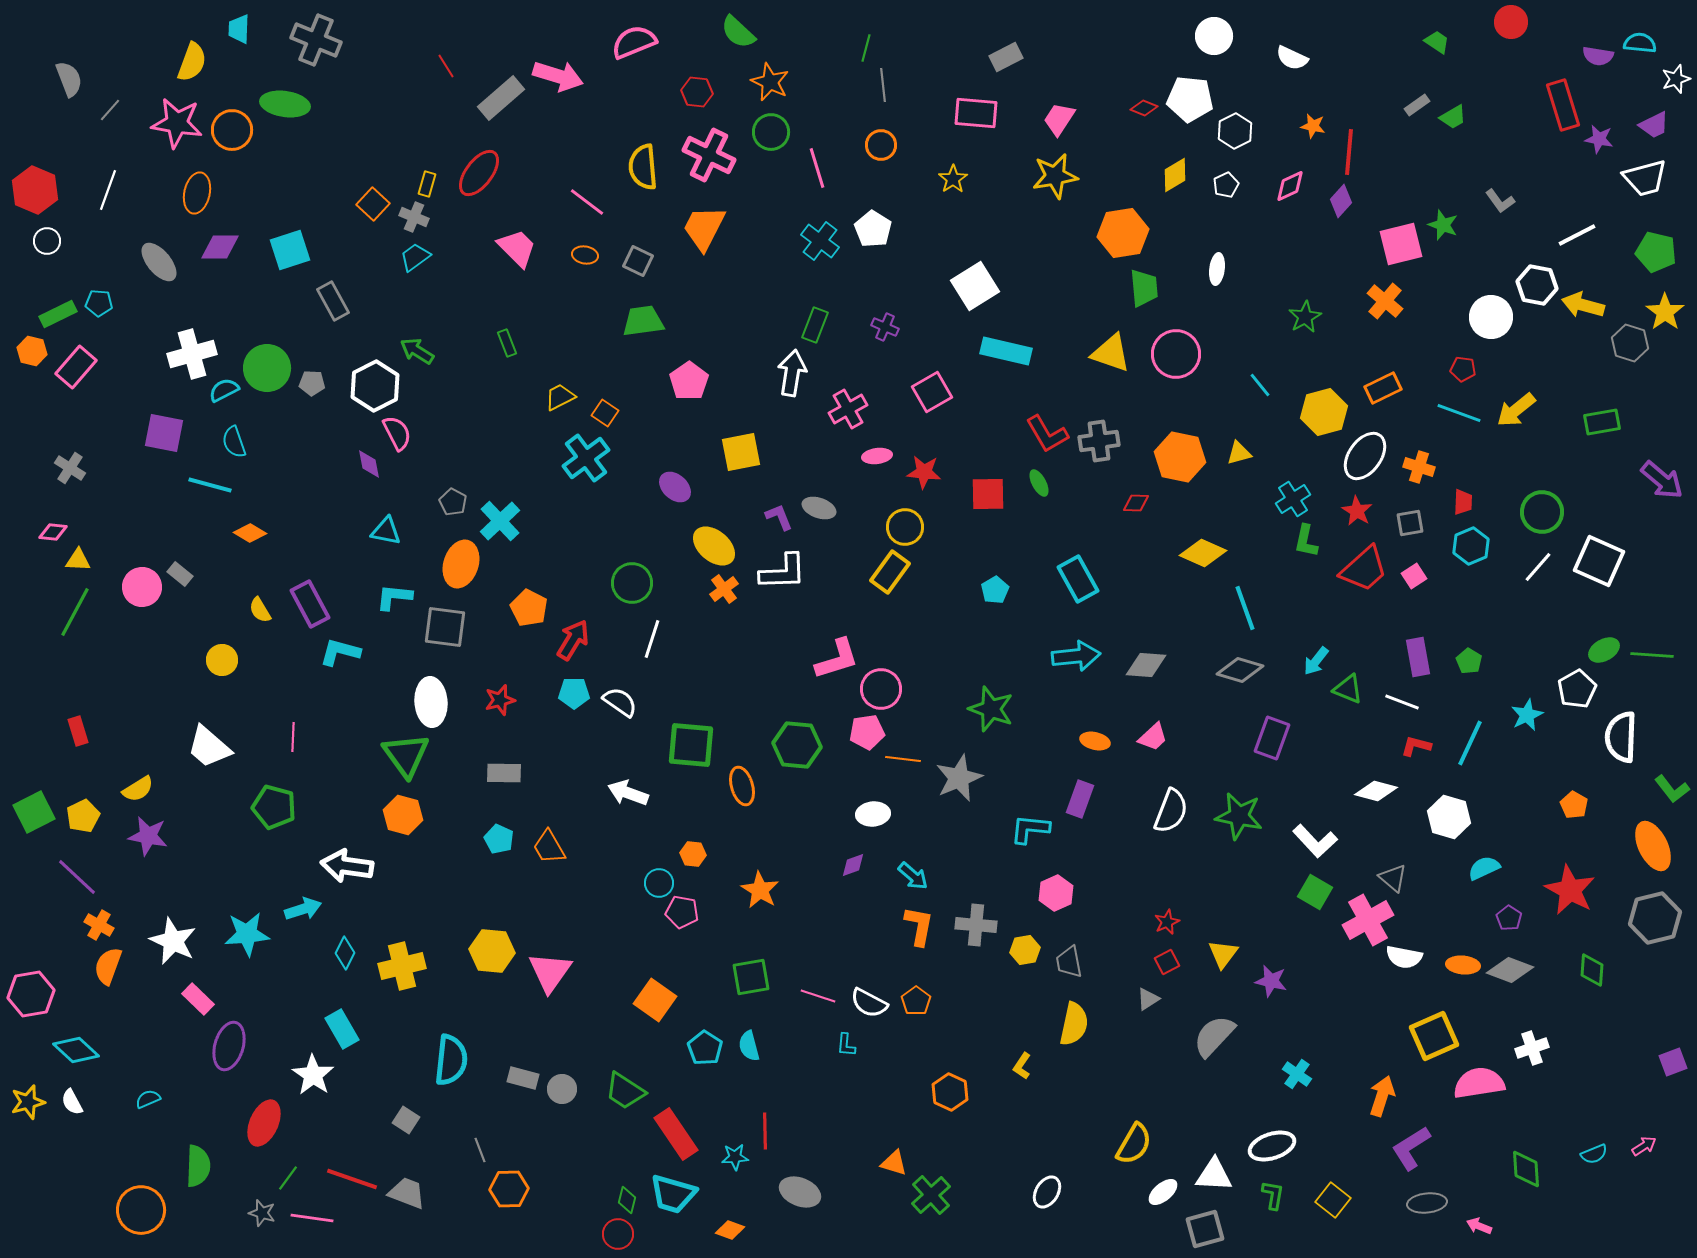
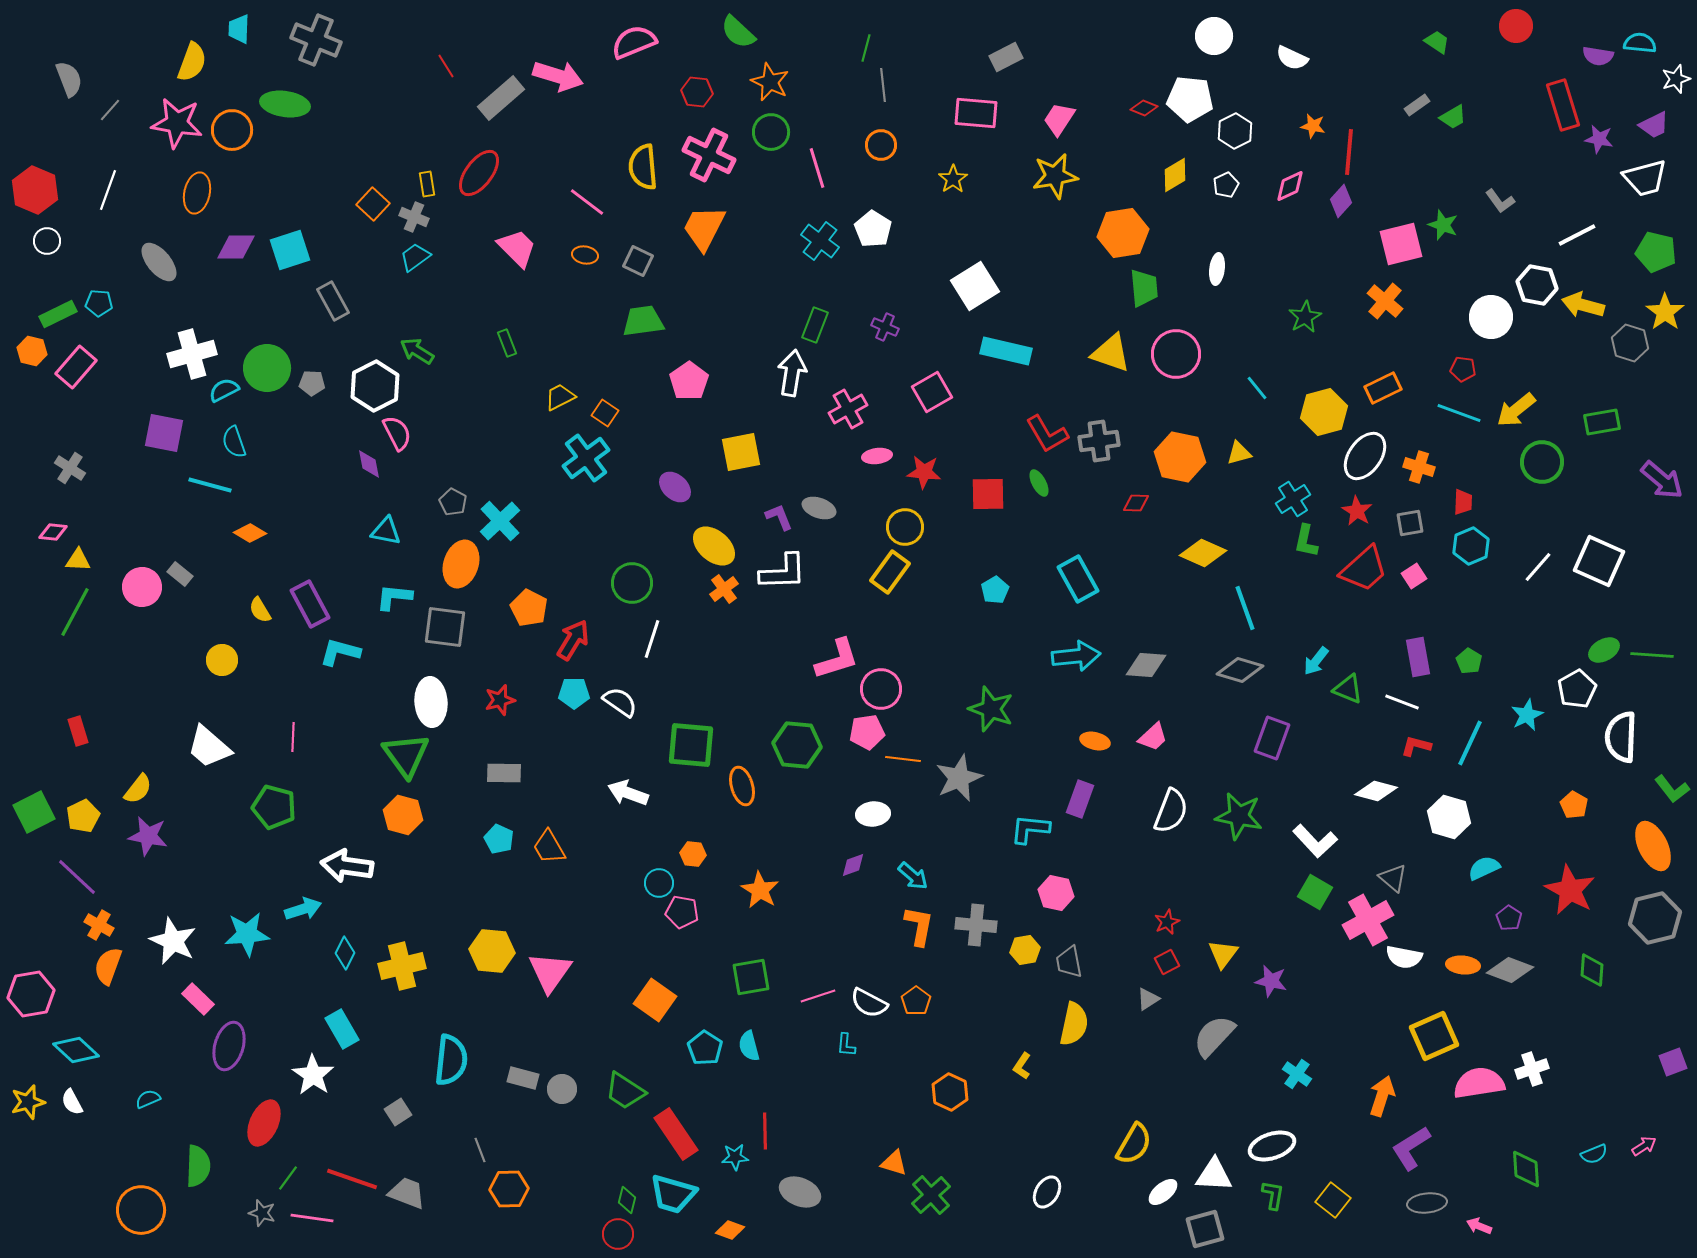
red circle at (1511, 22): moved 5 px right, 4 px down
yellow rectangle at (427, 184): rotated 25 degrees counterclockwise
purple diamond at (220, 247): moved 16 px right
cyan line at (1260, 385): moved 3 px left, 3 px down
green circle at (1542, 512): moved 50 px up
yellow semicircle at (138, 789): rotated 20 degrees counterclockwise
pink hexagon at (1056, 893): rotated 24 degrees counterclockwise
pink line at (818, 996): rotated 36 degrees counterclockwise
white cross at (1532, 1048): moved 21 px down
gray square at (406, 1120): moved 8 px left, 8 px up; rotated 24 degrees clockwise
